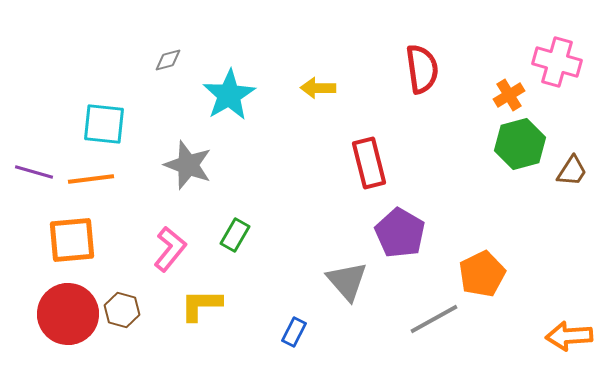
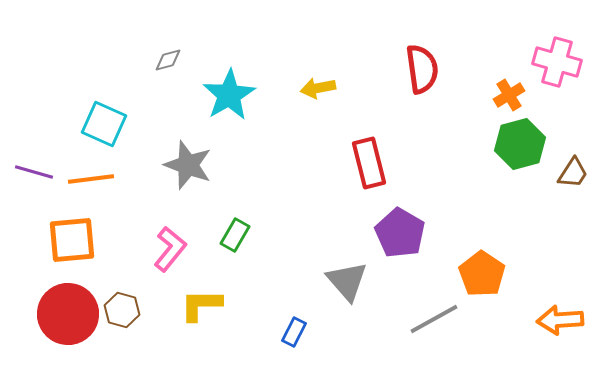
yellow arrow: rotated 12 degrees counterclockwise
cyan square: rotated 18 degrees clockwise
brown trapezoid: moved 1 px right, 2 px down
orange pentagon: rotated 12 degrees counterclockwise
orange arrow: moved 9 px left, 16 px up
